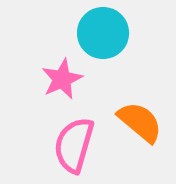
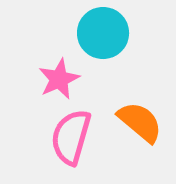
pink star: moved 3 px left
pink semicircle: moved 3 px left, 8 px up
